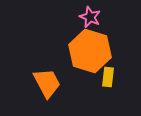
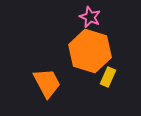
yellow rectangle: rotated 18 degrees clockwise
